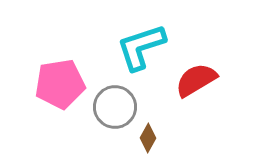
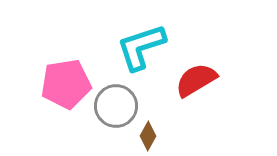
pink pentagon: moved 6 px right
gray circle: moved 1 px right, 1 px up
brown diamond: moved 2 px up
